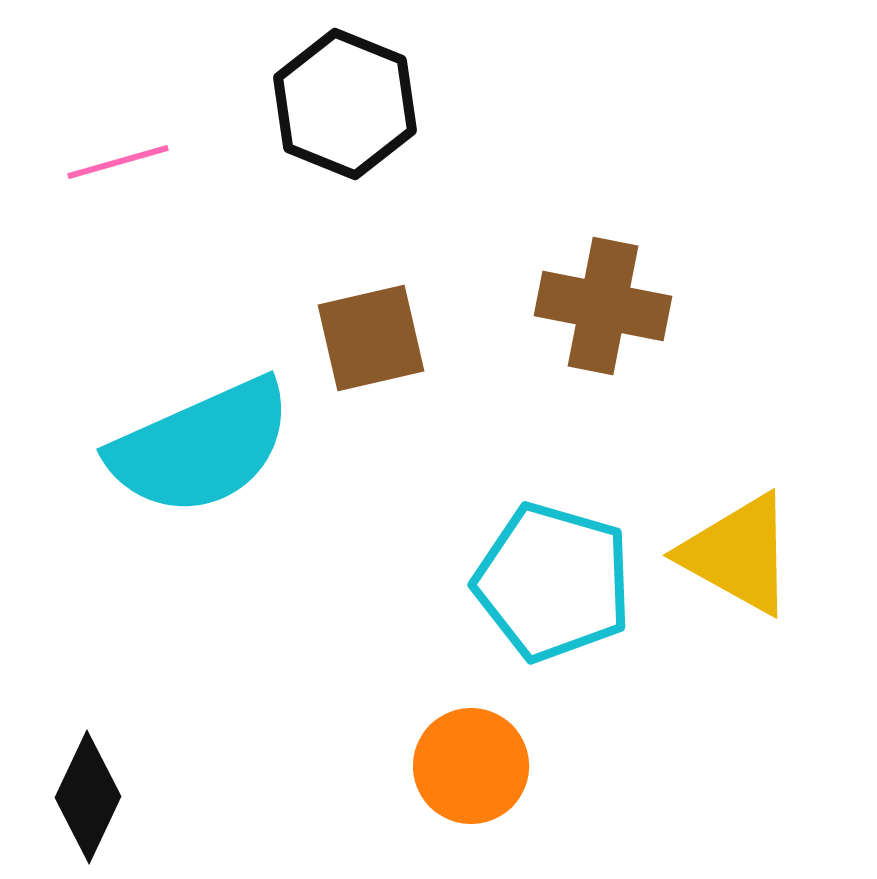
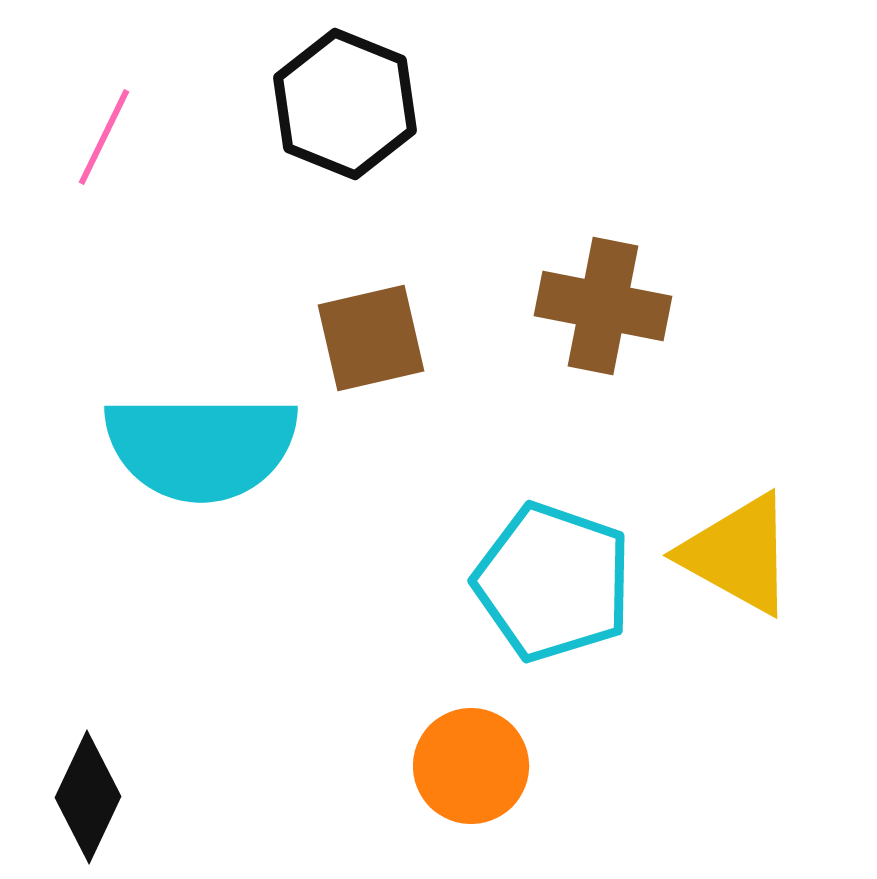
pink line: moved 14 px left, 25 px up; rotated 48 degrees counterclockwise
cyan semicircle: rotated 24 degrees clockwise
cyan pentagon: rotated 3 degrees clockwise
